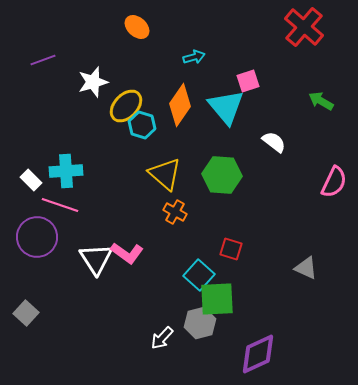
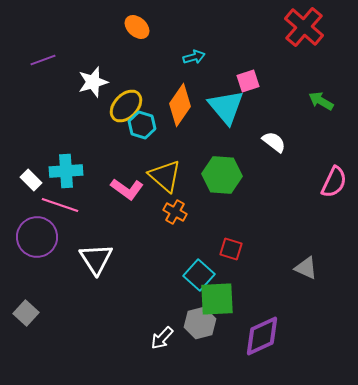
yellow triangle: moved 2 px down
pink L-shape: moved 64 px up
purple diamond: moved 4 px right, 18 px up
